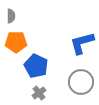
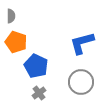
orange pentagon: rotated 20 degrees clockwise
